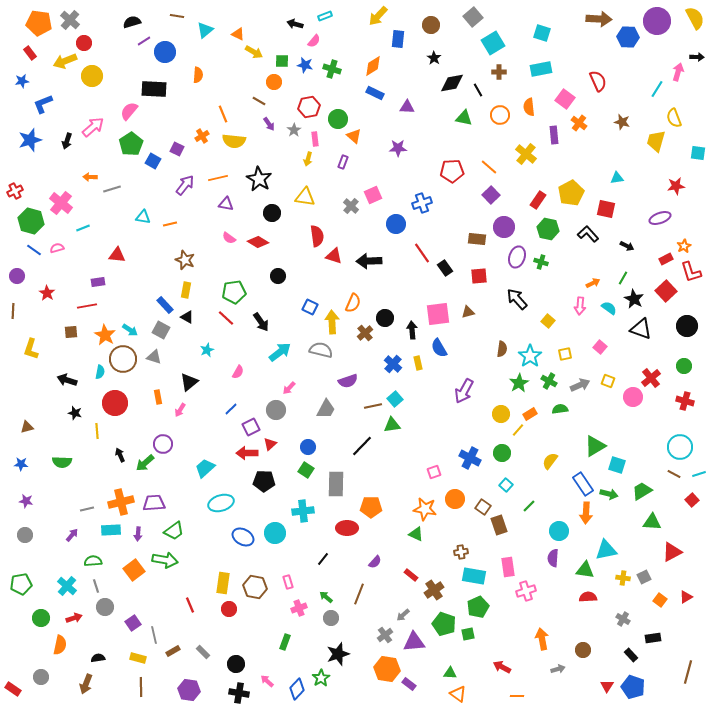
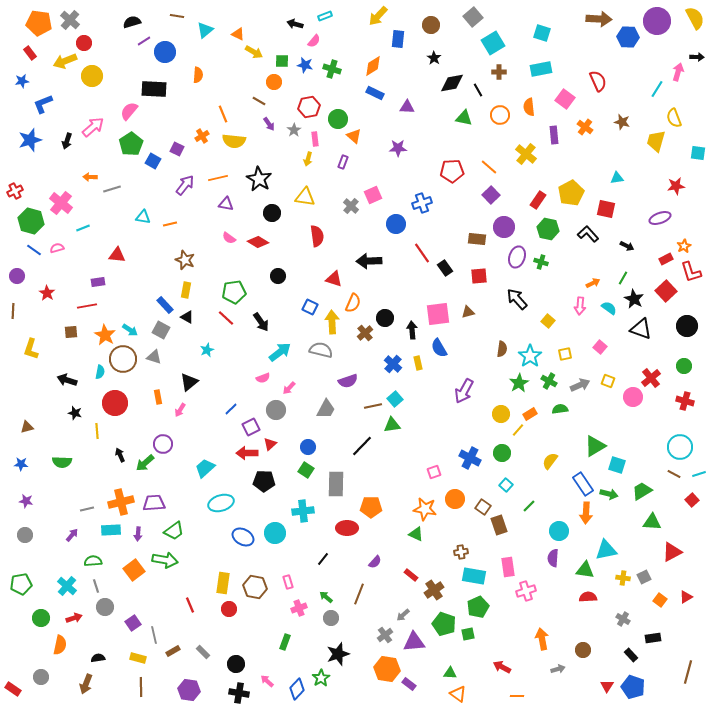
orange cross at (579, 123): moved 6 px right, 4 px down
red triangle at (334, 256): moved 23 px down
pink semicircle at (238, 372): moved 25 px right, 6 px down; rotated 40 degrees clockwise
